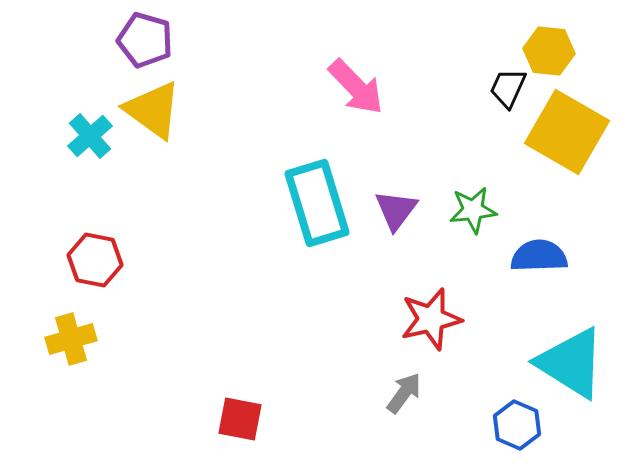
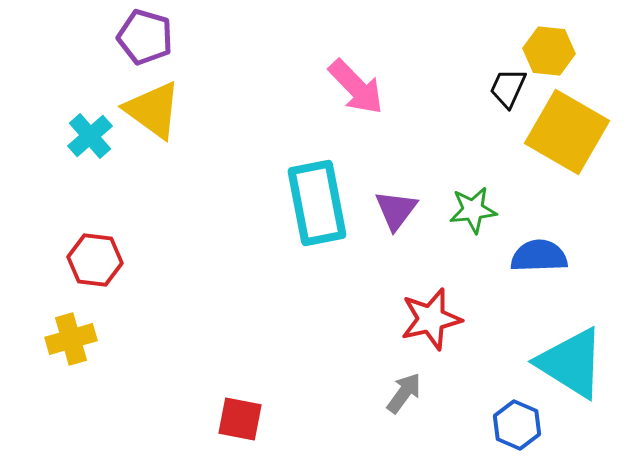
purple pentagon: moved 3 px up
cyan rectangle: rotated 6 degrees clockwise
red hexagon: rotated 4 degrees counterclockwise
